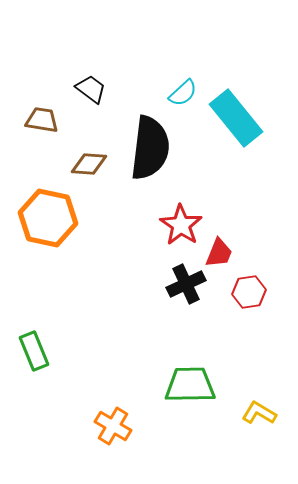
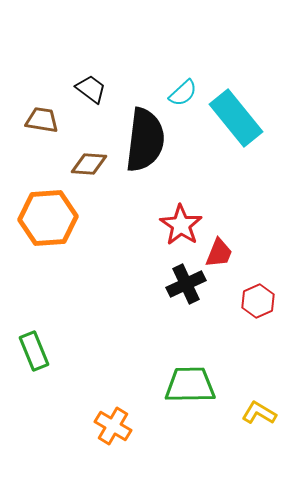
black semicircle: moved 5 px left, 8 px up
orange hexagon: rotated 16 degrees counterclockwise
red hexagon: moved 9 px right, 9 px down; rotated 16 degrees counterclockwise
